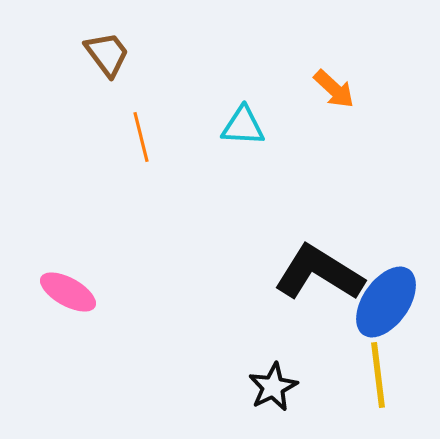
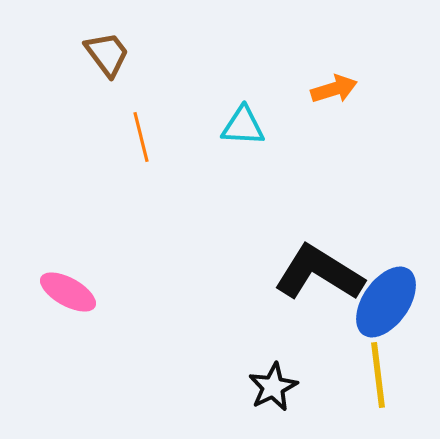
orange arrow: rotated 60 degrees counterclockwise
